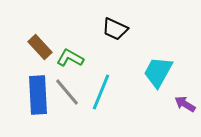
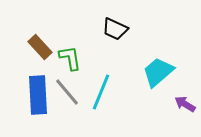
green L-shape: rotated 52 degrees clockwise
cyan trapezoid: rotated 20 degrees clockwise
